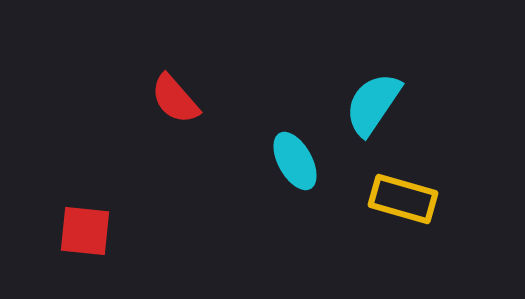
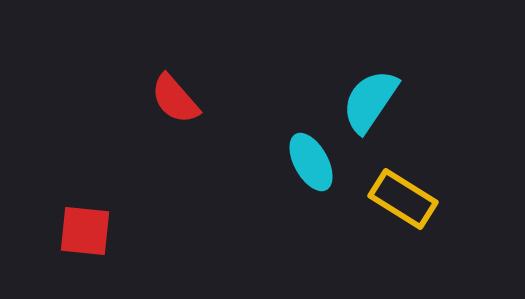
cyan semicircle: moved 3 px left, 3 px up
cyan ellipse: moved 16 px right, 1 px down
yellow rectangle: rotated 16 degrees clockwise
